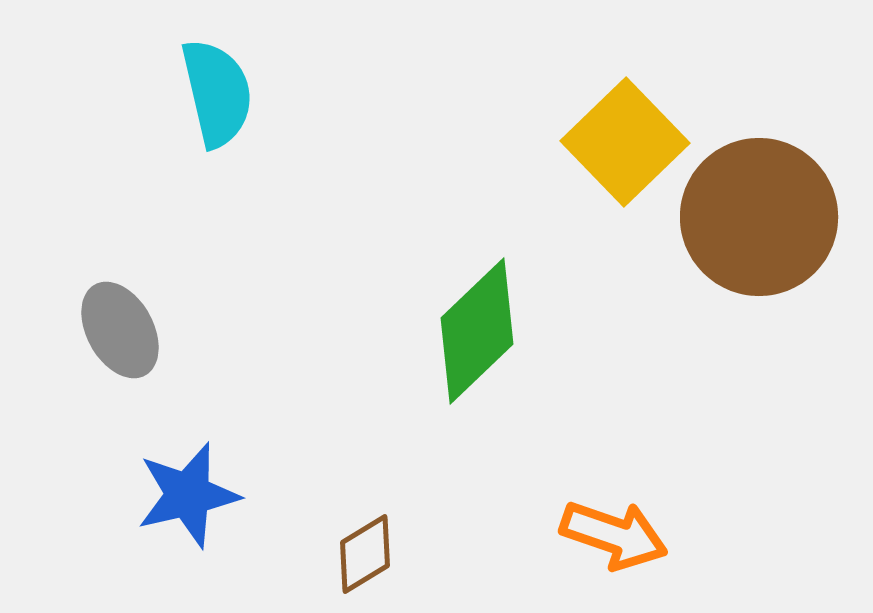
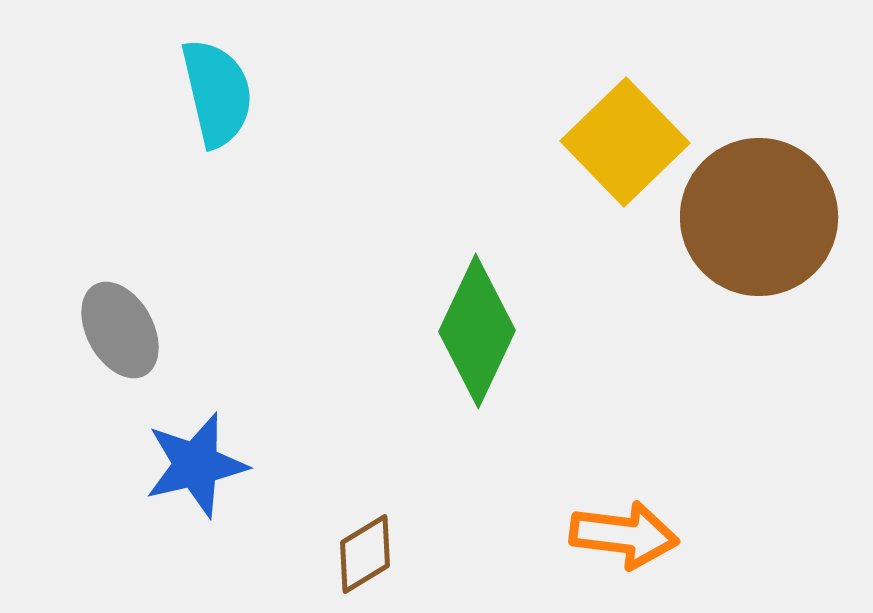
green diamond: rotated 21 degrees counterclockwise
blue star: moved 8 px right, 30 px up
orange arrow: moved 10 px right; rotated 12 degrees counterclockwise
